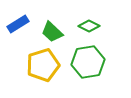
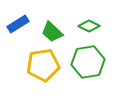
yellow pentagon: rotated 8 degrees clockwise
